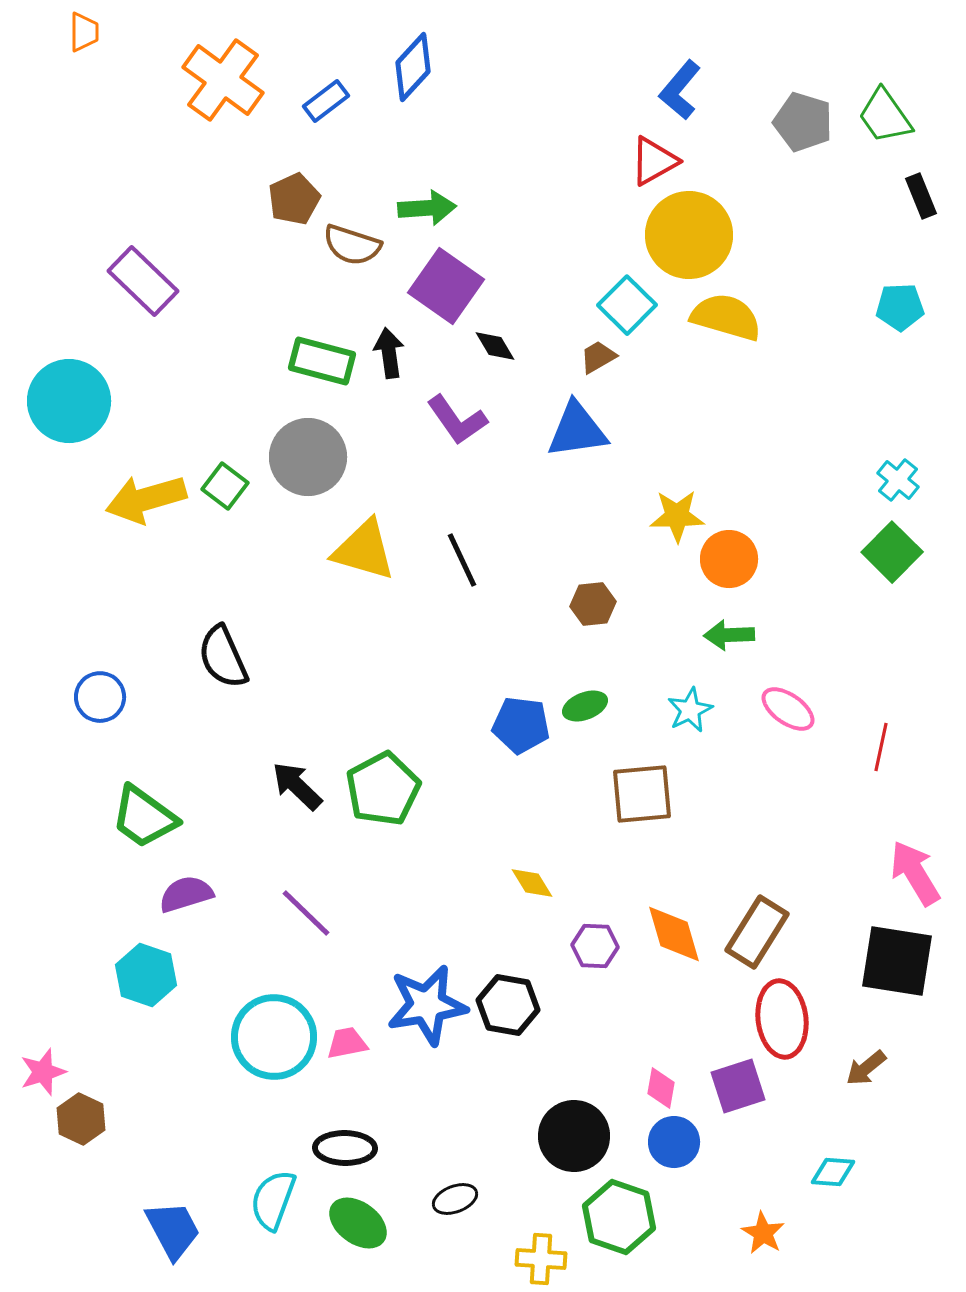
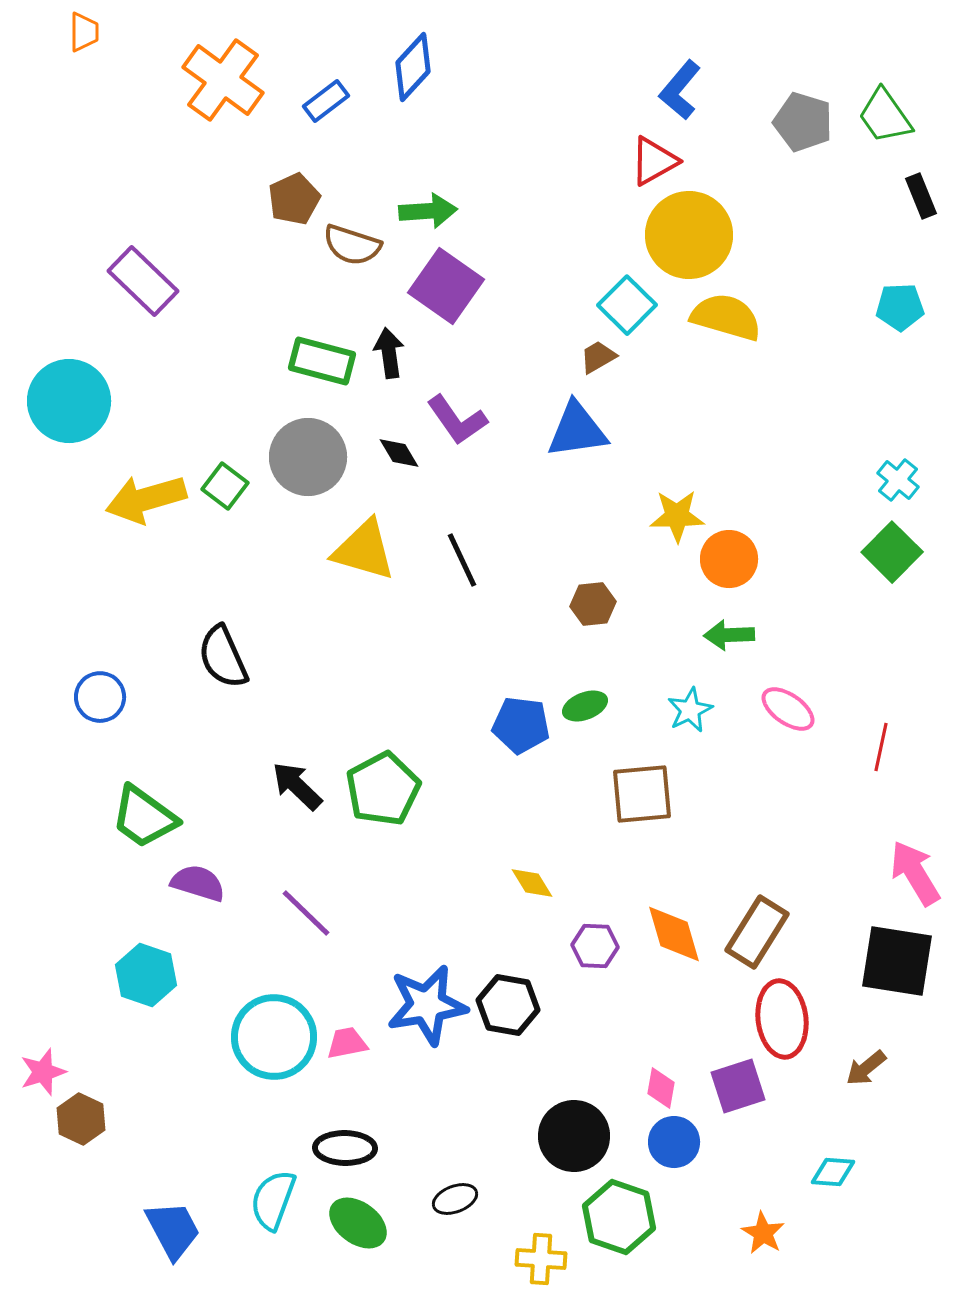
green arrow at (427, 208): moved 1 px right, 3 px down
black diamond at (495, 346): moved 96 px left, 107 px down
purple semicircle at (186, 894): moved 12 px right, 11 px up; rotated 34 degrees clockwise
